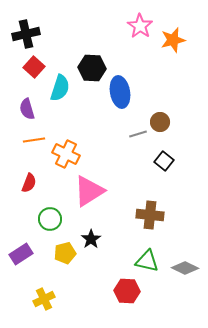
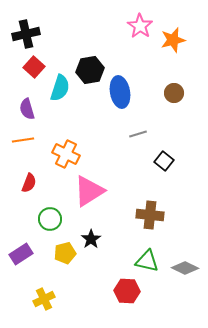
black hexagon: moved 2 px left, 2 px down; rotated 12 degrees counterclockwise
brown circle: moved 14 px right, 29 px up
orange line: moved 11 px left
